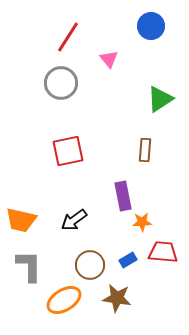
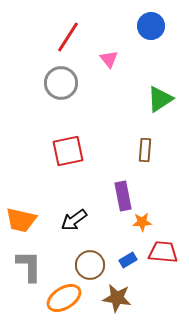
orange ellipse: moved 2 px up
